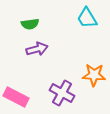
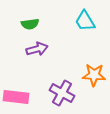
cyan trapezoid: moved 2 px left, 3 px down
pink rectangle: rotated 20 degrees counterclockwise
